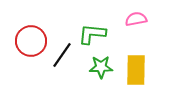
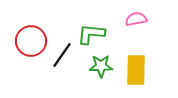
green L-shape: moved 1 px left
green star: moved 1 px up
